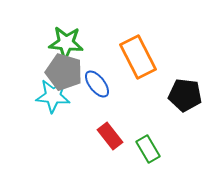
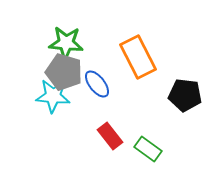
green rectangle: rotated 24 degrees counterclockwise
